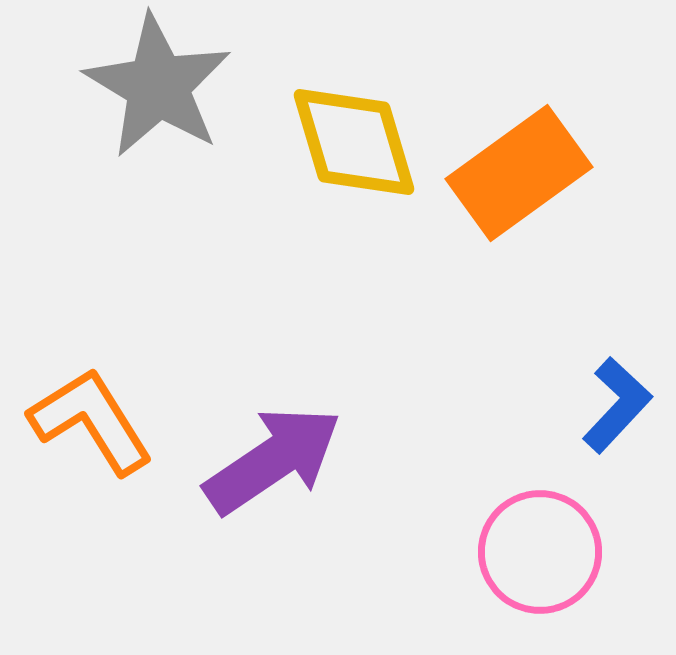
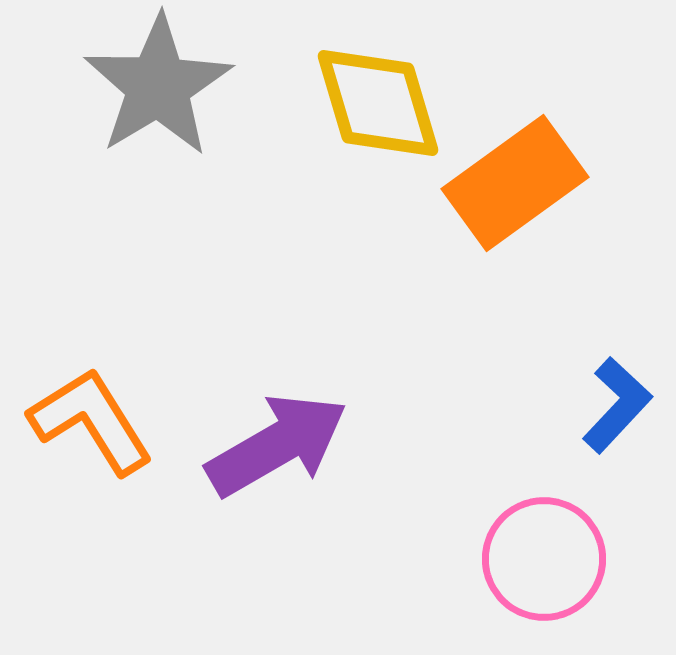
gray star: rotated 10 degrees clockwise
yellow diamond: moved 24 px right, 39 px up
orange rectangle: moved 4 px left, 10 px down
purple arrow: moved 4 px right, 15 px up; rotated 4 degrees clockwise
pink circle: moved 4 px right, 7 px down
